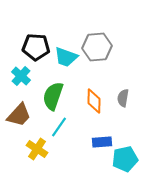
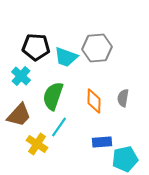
gray hexagon: moved 1 px down
yellow cross: moved 5 px up
